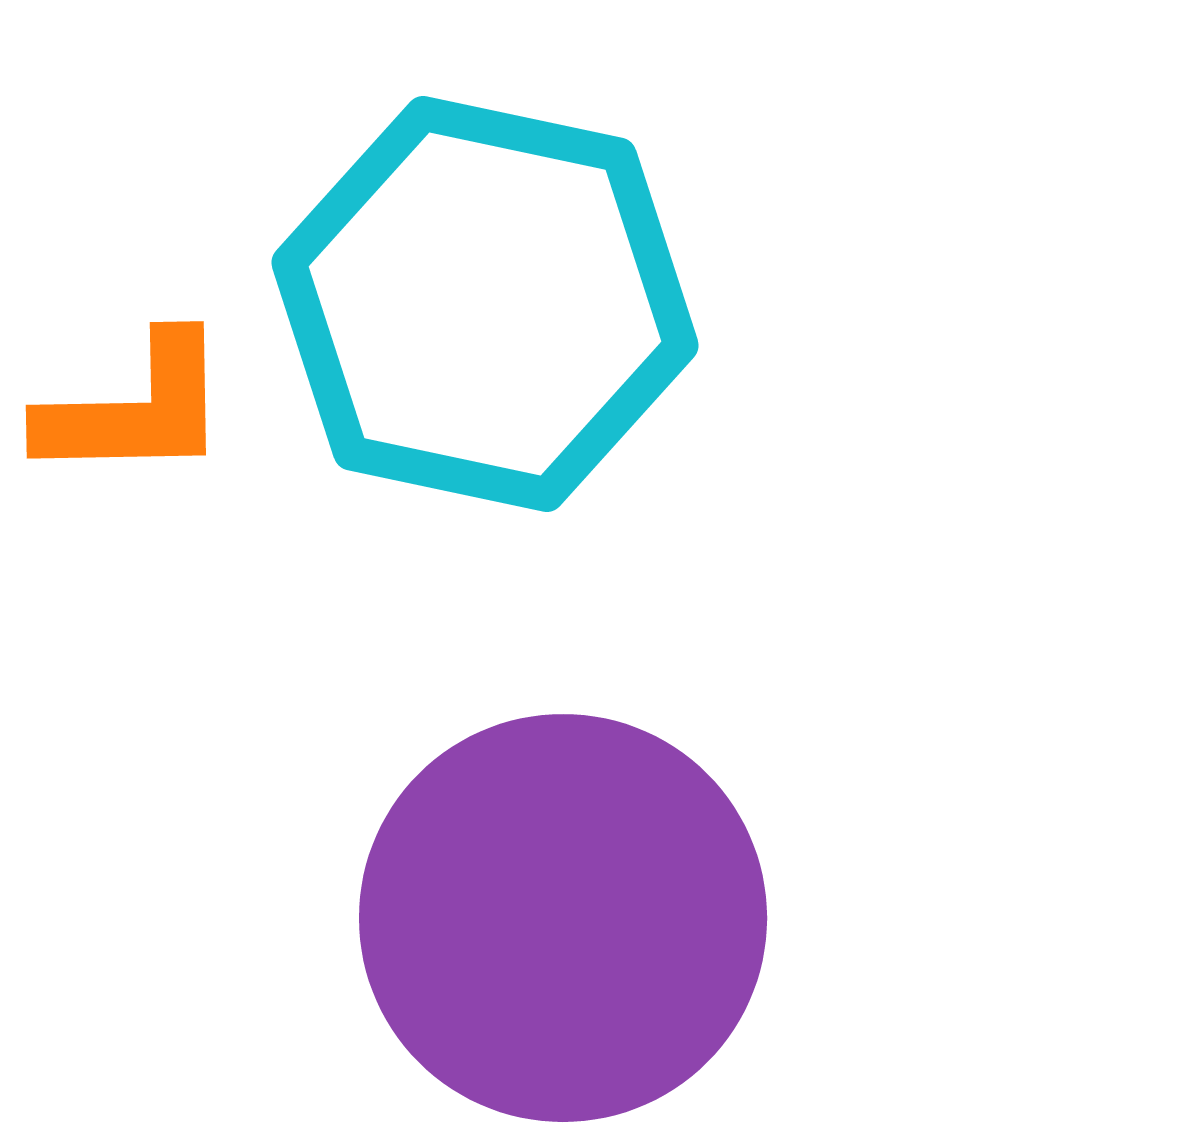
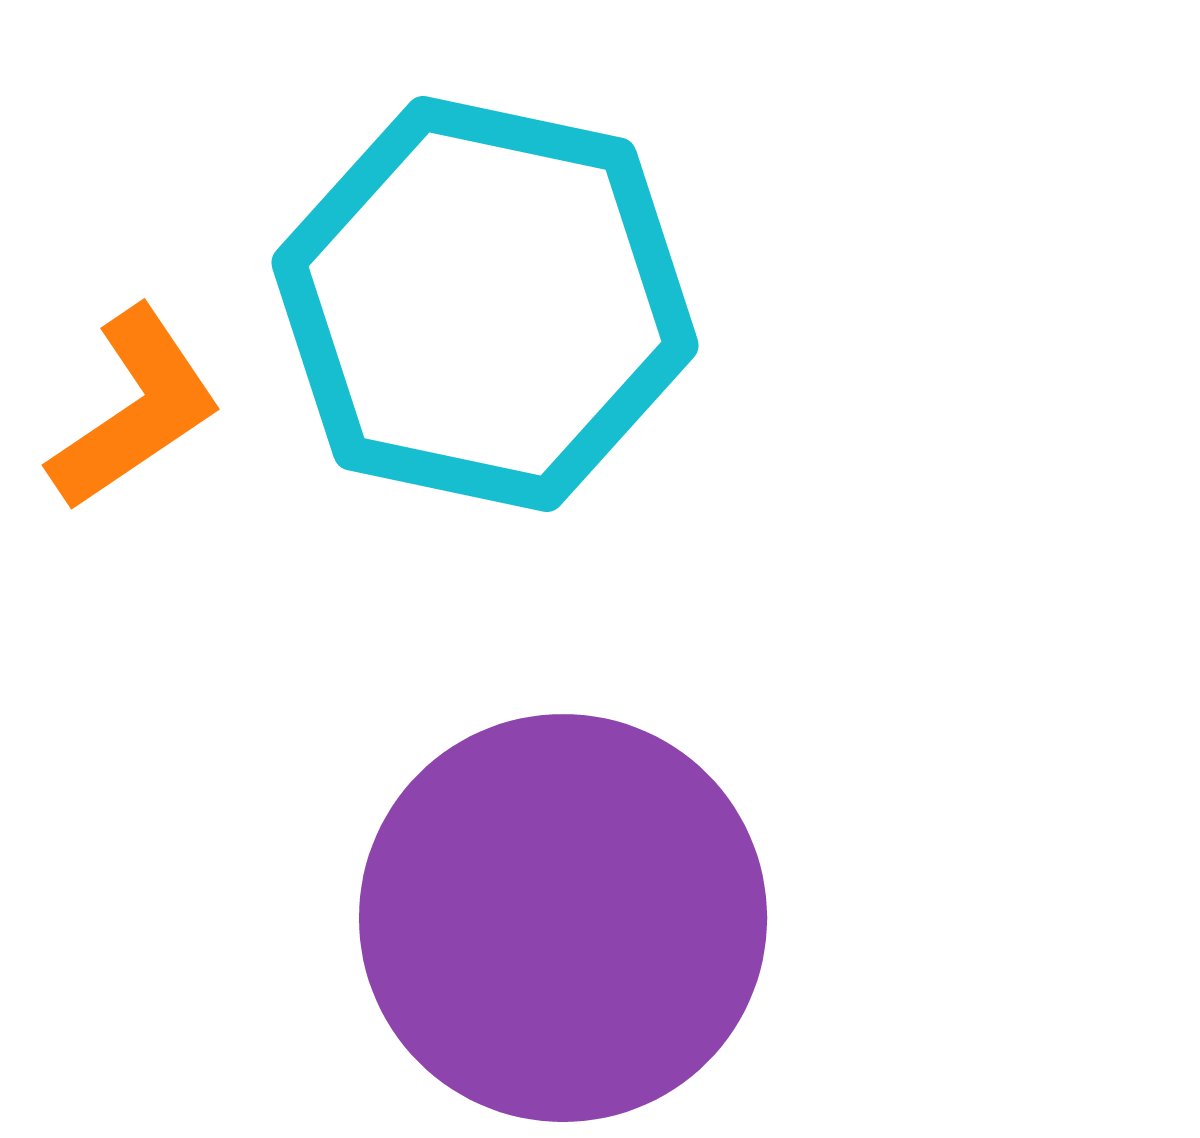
orange L-shape: rotated 33 degrees counterclockwise
